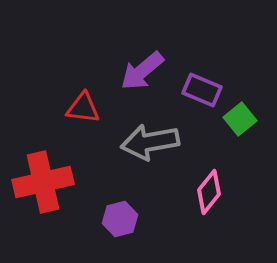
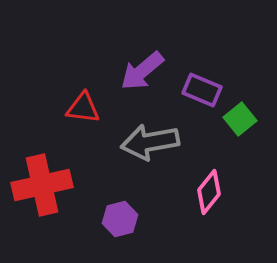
red cross: moved 1 px left, 3 px down
